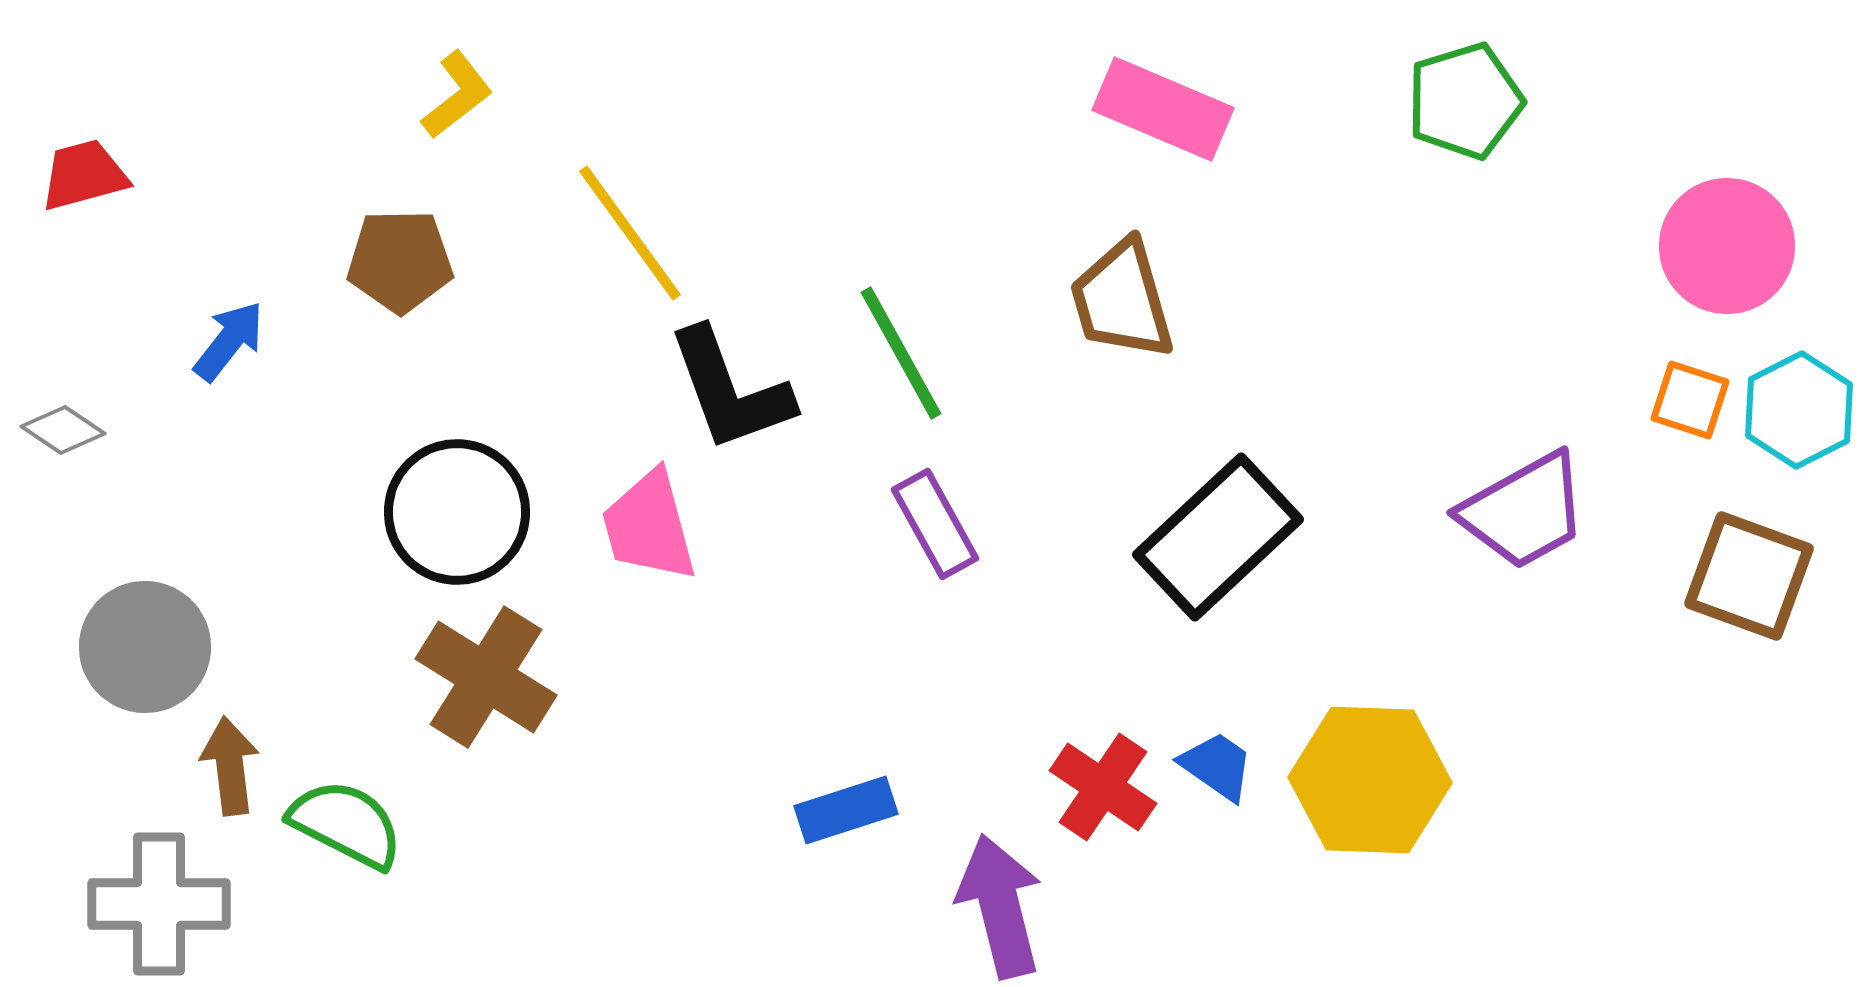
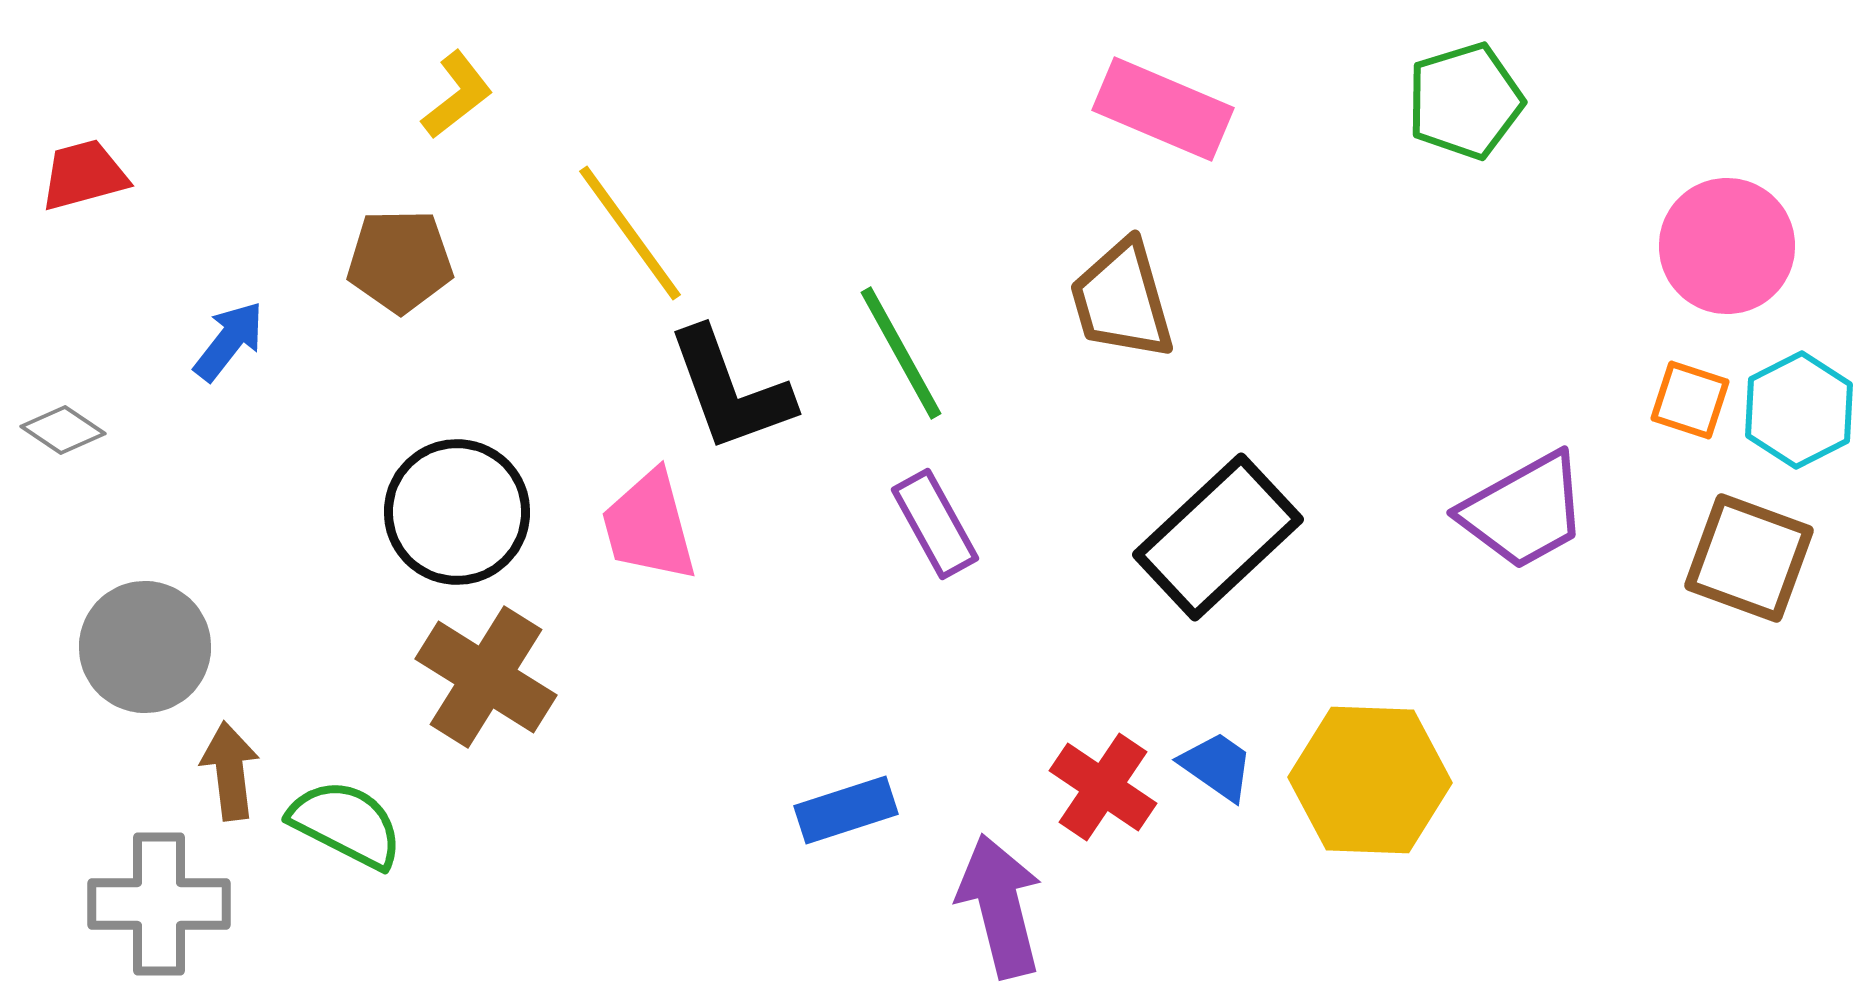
brown square: moved 18 px up
brown arrow: moved 5 px down
